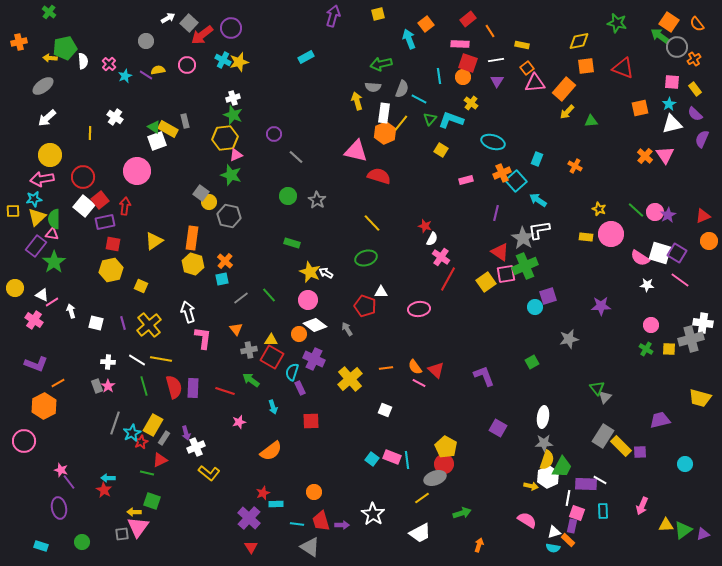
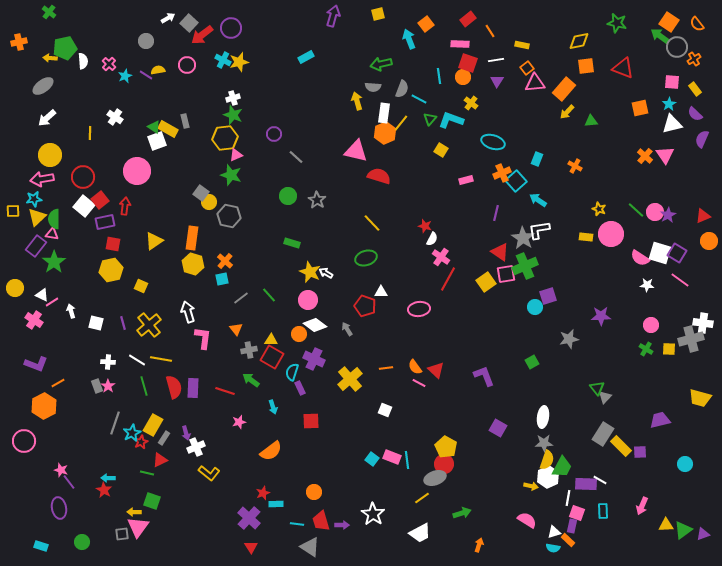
purple star at (601, 306): moved 10 px down
gray rectangle at (603, 436): moved 2 px up
